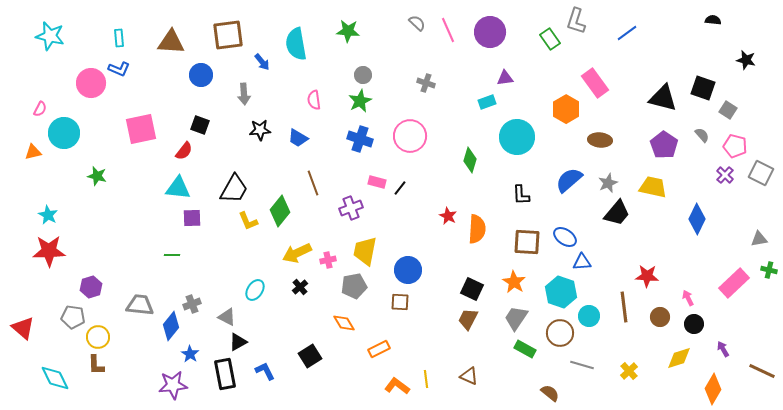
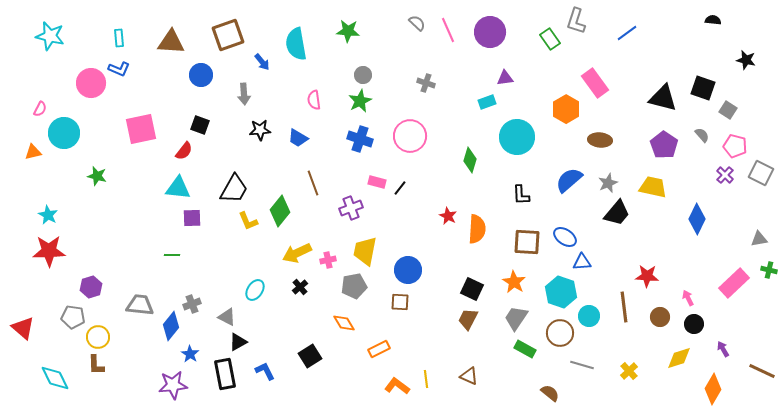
brown square at (228, 35): rotated 12 degrees counterclockwise
